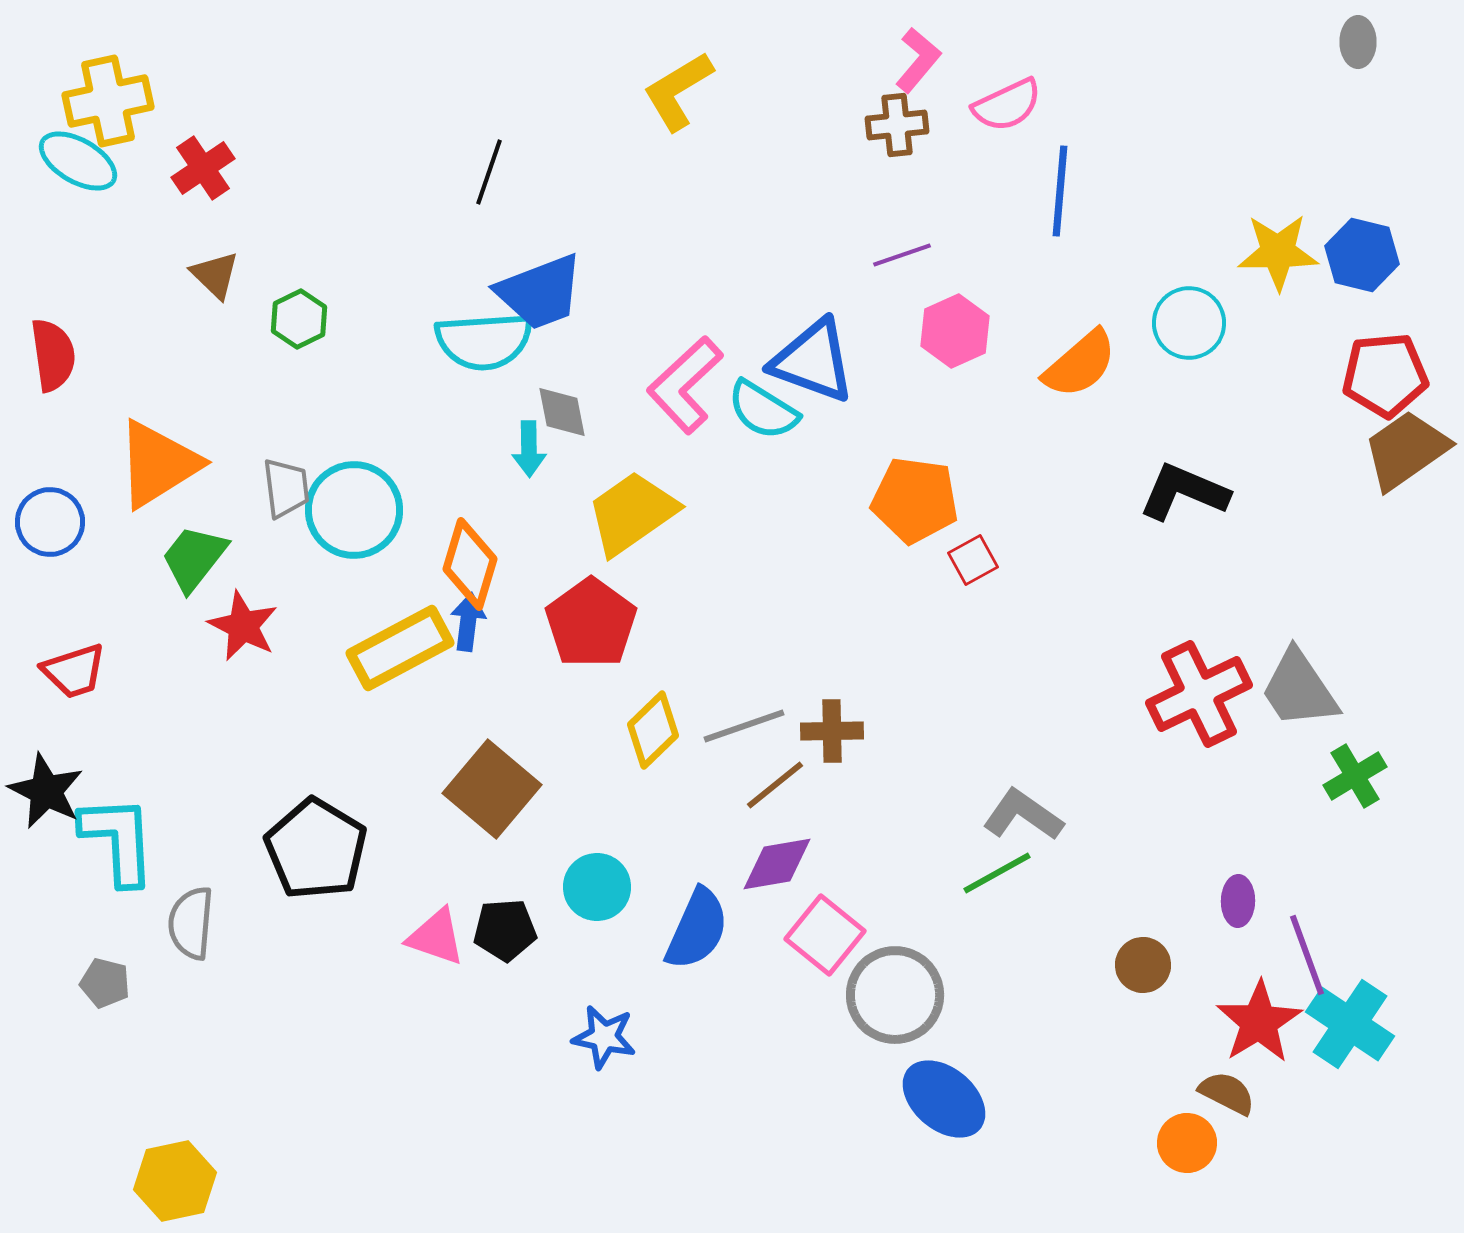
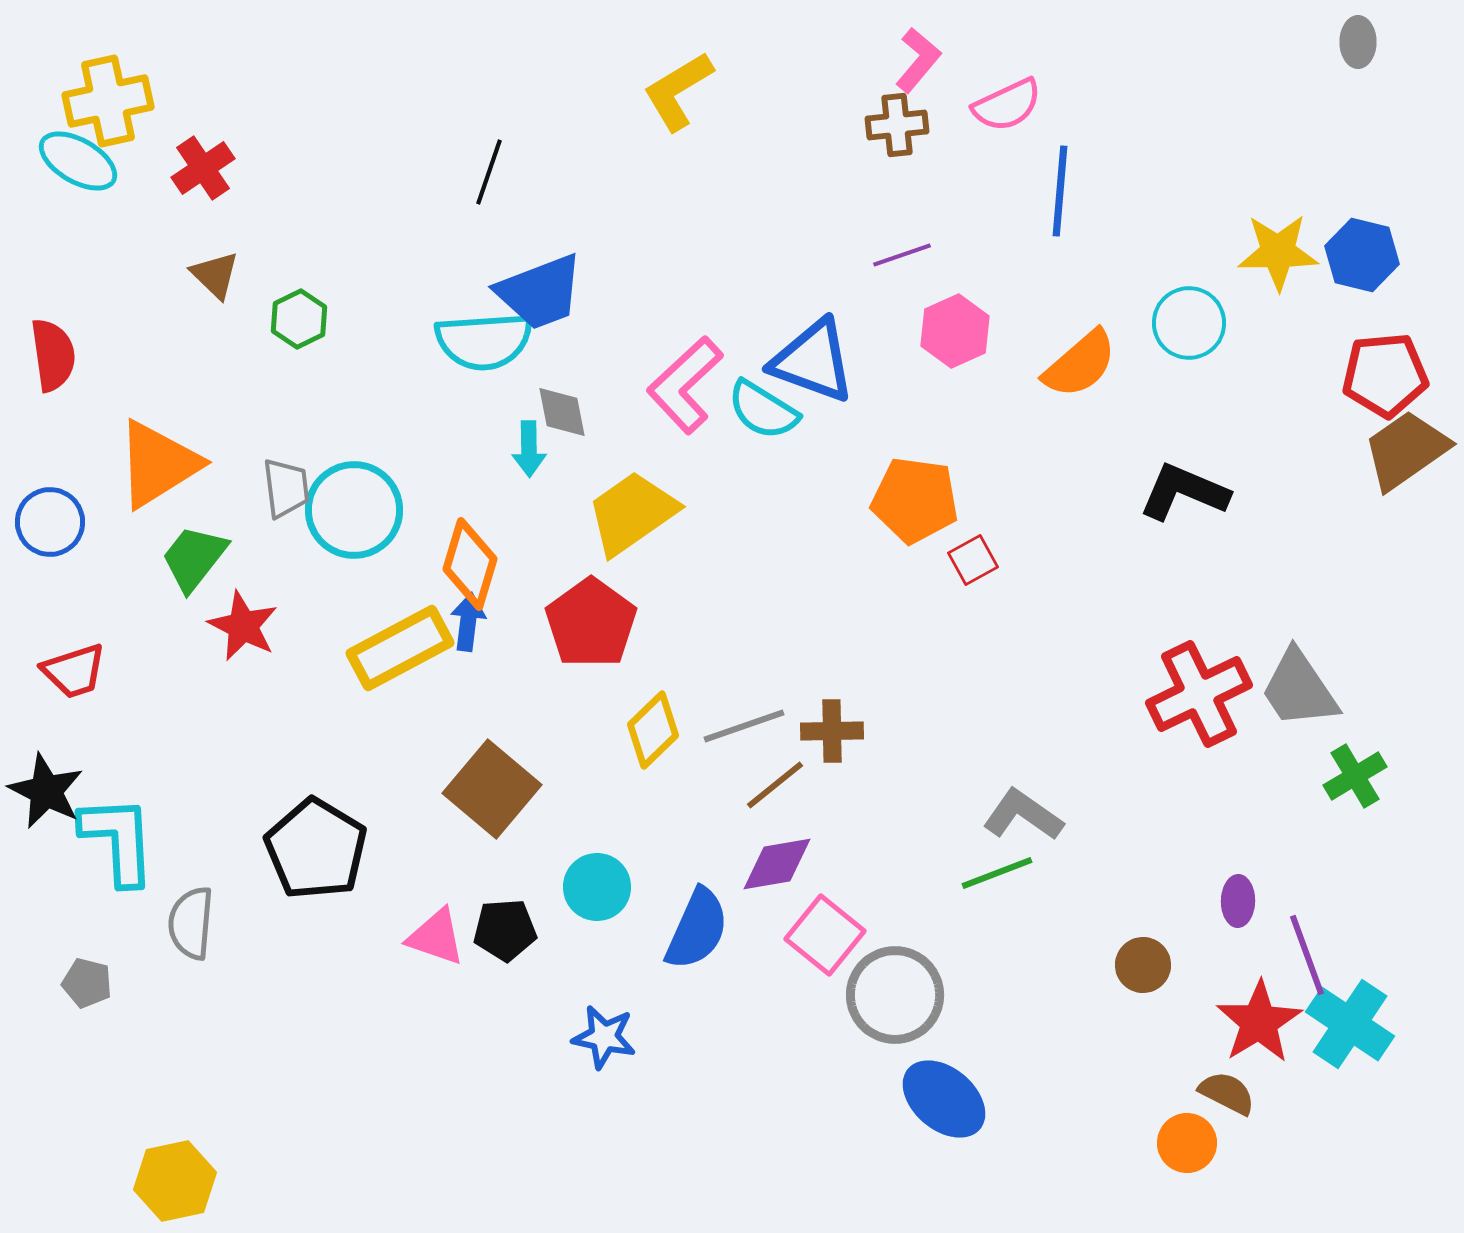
green line at (997, 873): rotated 8 degrees clockwise
gray pentagon at (105, 983): moved 18 px left
